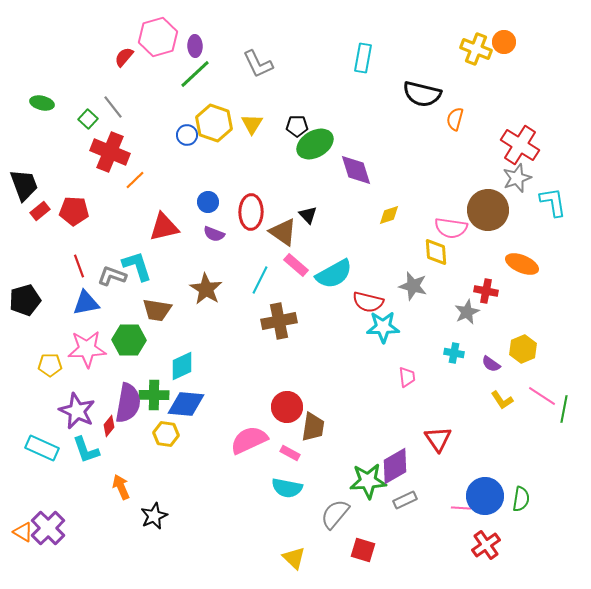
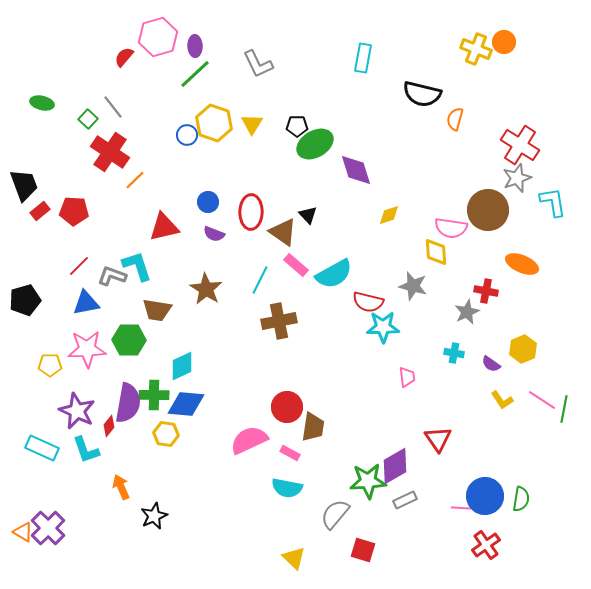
red cross at (110, 152): rotated 12 degrees clockwise
red line at (79, 266): rotated 65 degrees clockwise
pink line at (542, 396): moved 4 px down
